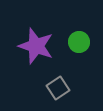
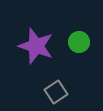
gray square: moved 2 px left, 4 px down
